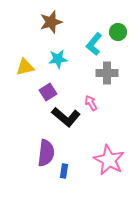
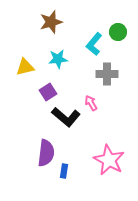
gray cross: moved 1 px down
